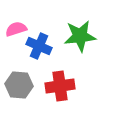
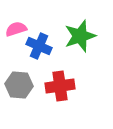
green star: rotated 12 degrees counterclockwise
